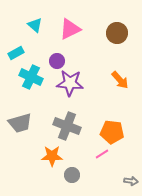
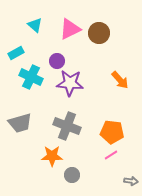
brown circle: moved 18 px left
pink line: moved 9 px right, 1 px down
